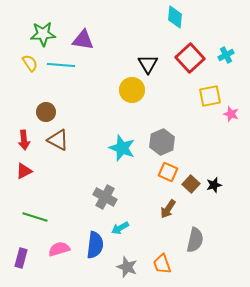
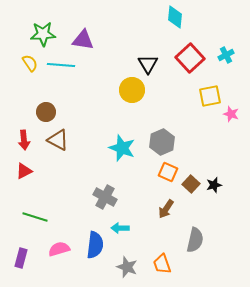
brown arrow: moved 2 px left
cyan arrow: rotated 30 degrees clockwise
